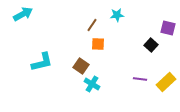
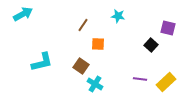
cyan star: moved 1 px right, 1 px down; rotated 16 degrees clockwise
brown line: moved 9 px left
cyan cross: moved 3 px right
